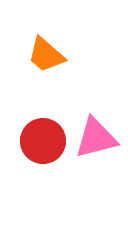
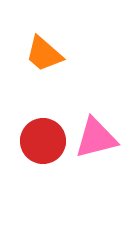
orange trapezoid: moved 2 px left, 1 px up
